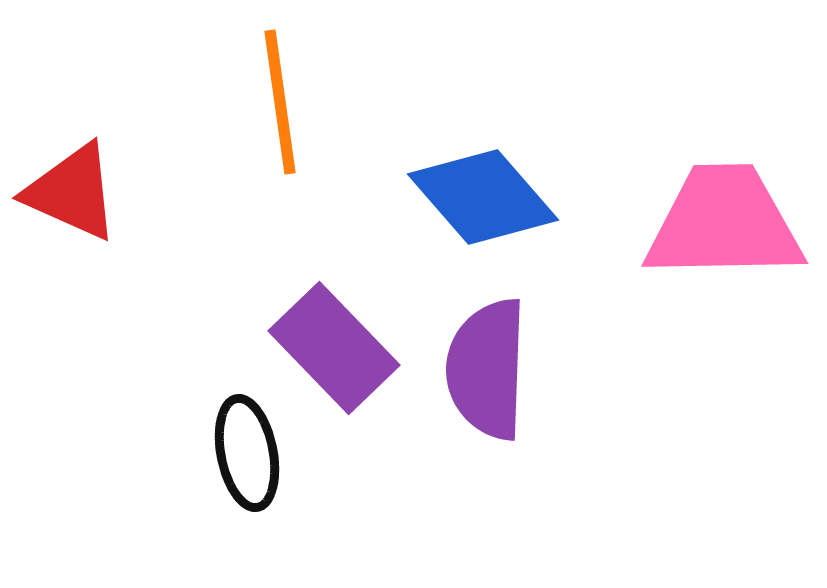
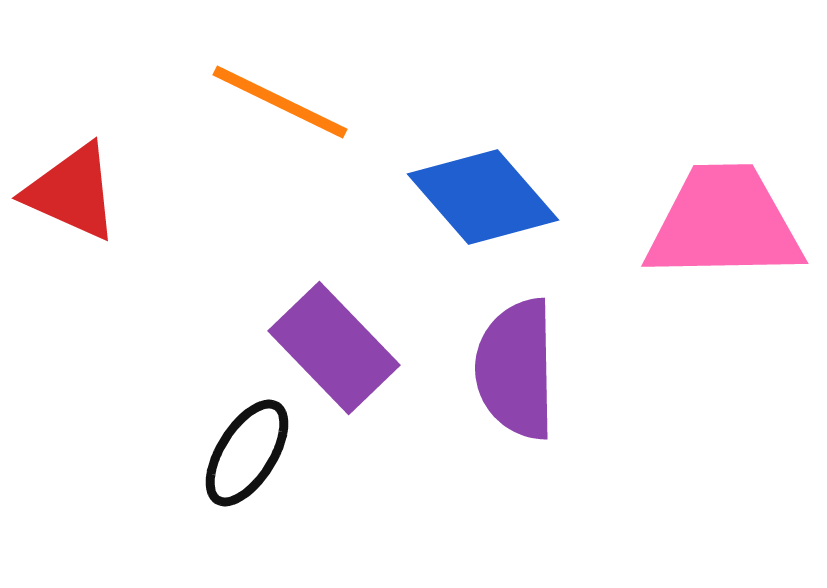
orange line: rotated 56 degrees counterclockwise
purple semicircle: moved 29 px right; rotated 3 degrees counterclockwise
black ellipse: rotated 43 degrees clockwise
